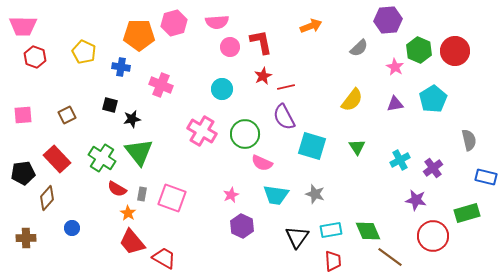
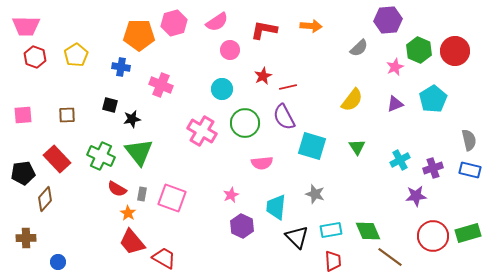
pink semicircle at (217, 22): rotated 30 degrees counterclockwise
pink trapezoid at (23, 26): moved 3 px right
orange arrow at (311, 26): rotated 25 degrees clockwise
red L-shape at (261, 42): moved 3 px right, 12 px up; rotated 68 degrees counterclockwise
pink circle at (230, 47): moved 3 px down
yellow pentagon at (84, 52): moved 8 px left, 3 px down; rotated 15 degrees clockwise
pink star at (395, 67): rotated 18 degrees clockwise
red line at (286, 87): moved 2 px right
purple triangle at (395, 104): rotated 12 degrees counterclockwise
brown square at (67, 115): rotated 24 degrees clockwise
green circle at (245, 134): moved 11 px up
green cross at (102, 158): moved 1 px left, 2 px up; rotated 8 degrees counterclockwise
pink semicircle at (262, 163): rotated 30 degrees counterclockwise
purple cross at (433, 168): rotated 18 degrees clockwise
blue rectangle at (486, 177): moved 16 px left, 7 px up
cyan trapezoid at (276, 195): moved 12 px down; rotated 88 degrees clockwise
brown diamond at (47, 198): moved 2 px left, 1 px down
purple star at (416, 200): moved 4 px up; rotated 15 degrees counterclockwise
green rectangle at (467, 213): moved 1 px right, 20 px down
blue circle at (72, 228): moved 14 px left, 34 px down
black triangle at (297, 237): rotated 20 degrees counterclockwise
